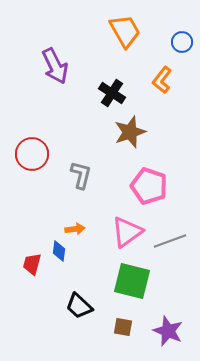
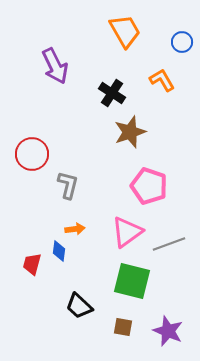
orange L-shape: rotated 112 degrees clockwise
gray L-shape: moved 13 px left, 10 px down
gray line: moved 1 px left, 3 px down
